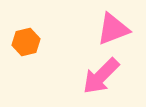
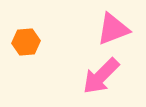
orange hexagon: rotated 8 degrees clockwise
